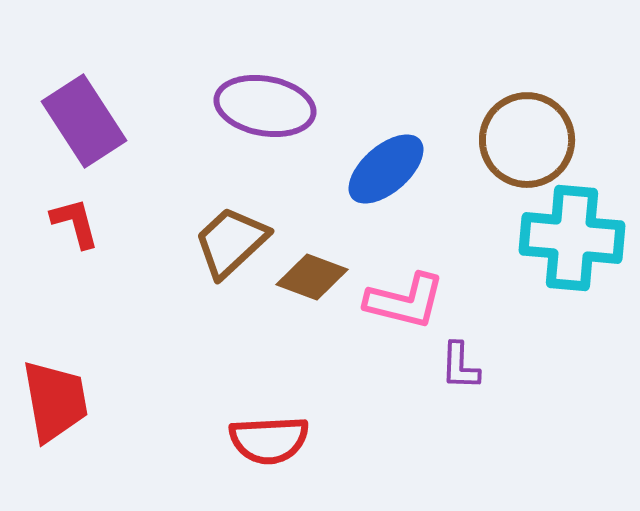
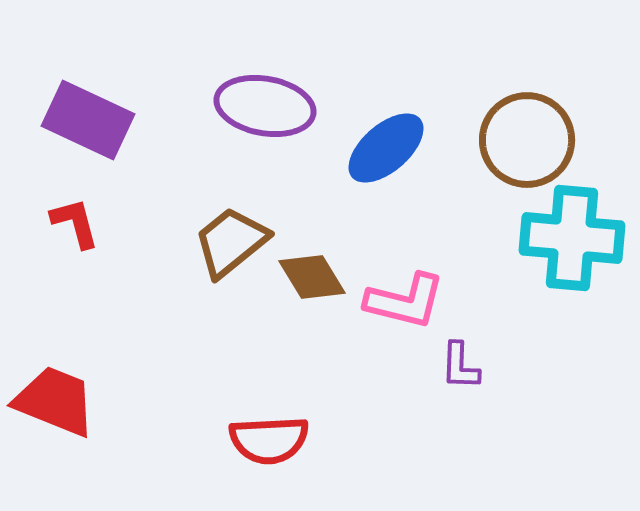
purple rectangle: moved 4 px right, 1 px up; rotated 32 degrees counterclockwise
blue ellipse: moved 21 px up
brown trapezoid: rotated 4 degrees clockwise
brown diamond: rotated 38 degrees clockwise
red trapezoid: rotated 58 degrees counterclockwise
